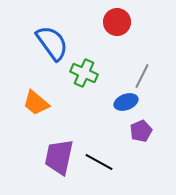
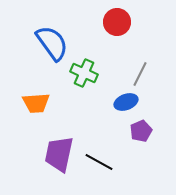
gray line: moved 2 px left, 2 px up
orange trapezoid: rotated 44 degrees counterclockwise
purple trapezoid: moved 3 px up
